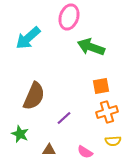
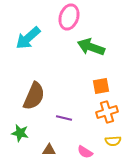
purple line: rotated 56 degrees clockwise
green star: moved 1 px up; rotated 12 degrees counterclockwise
